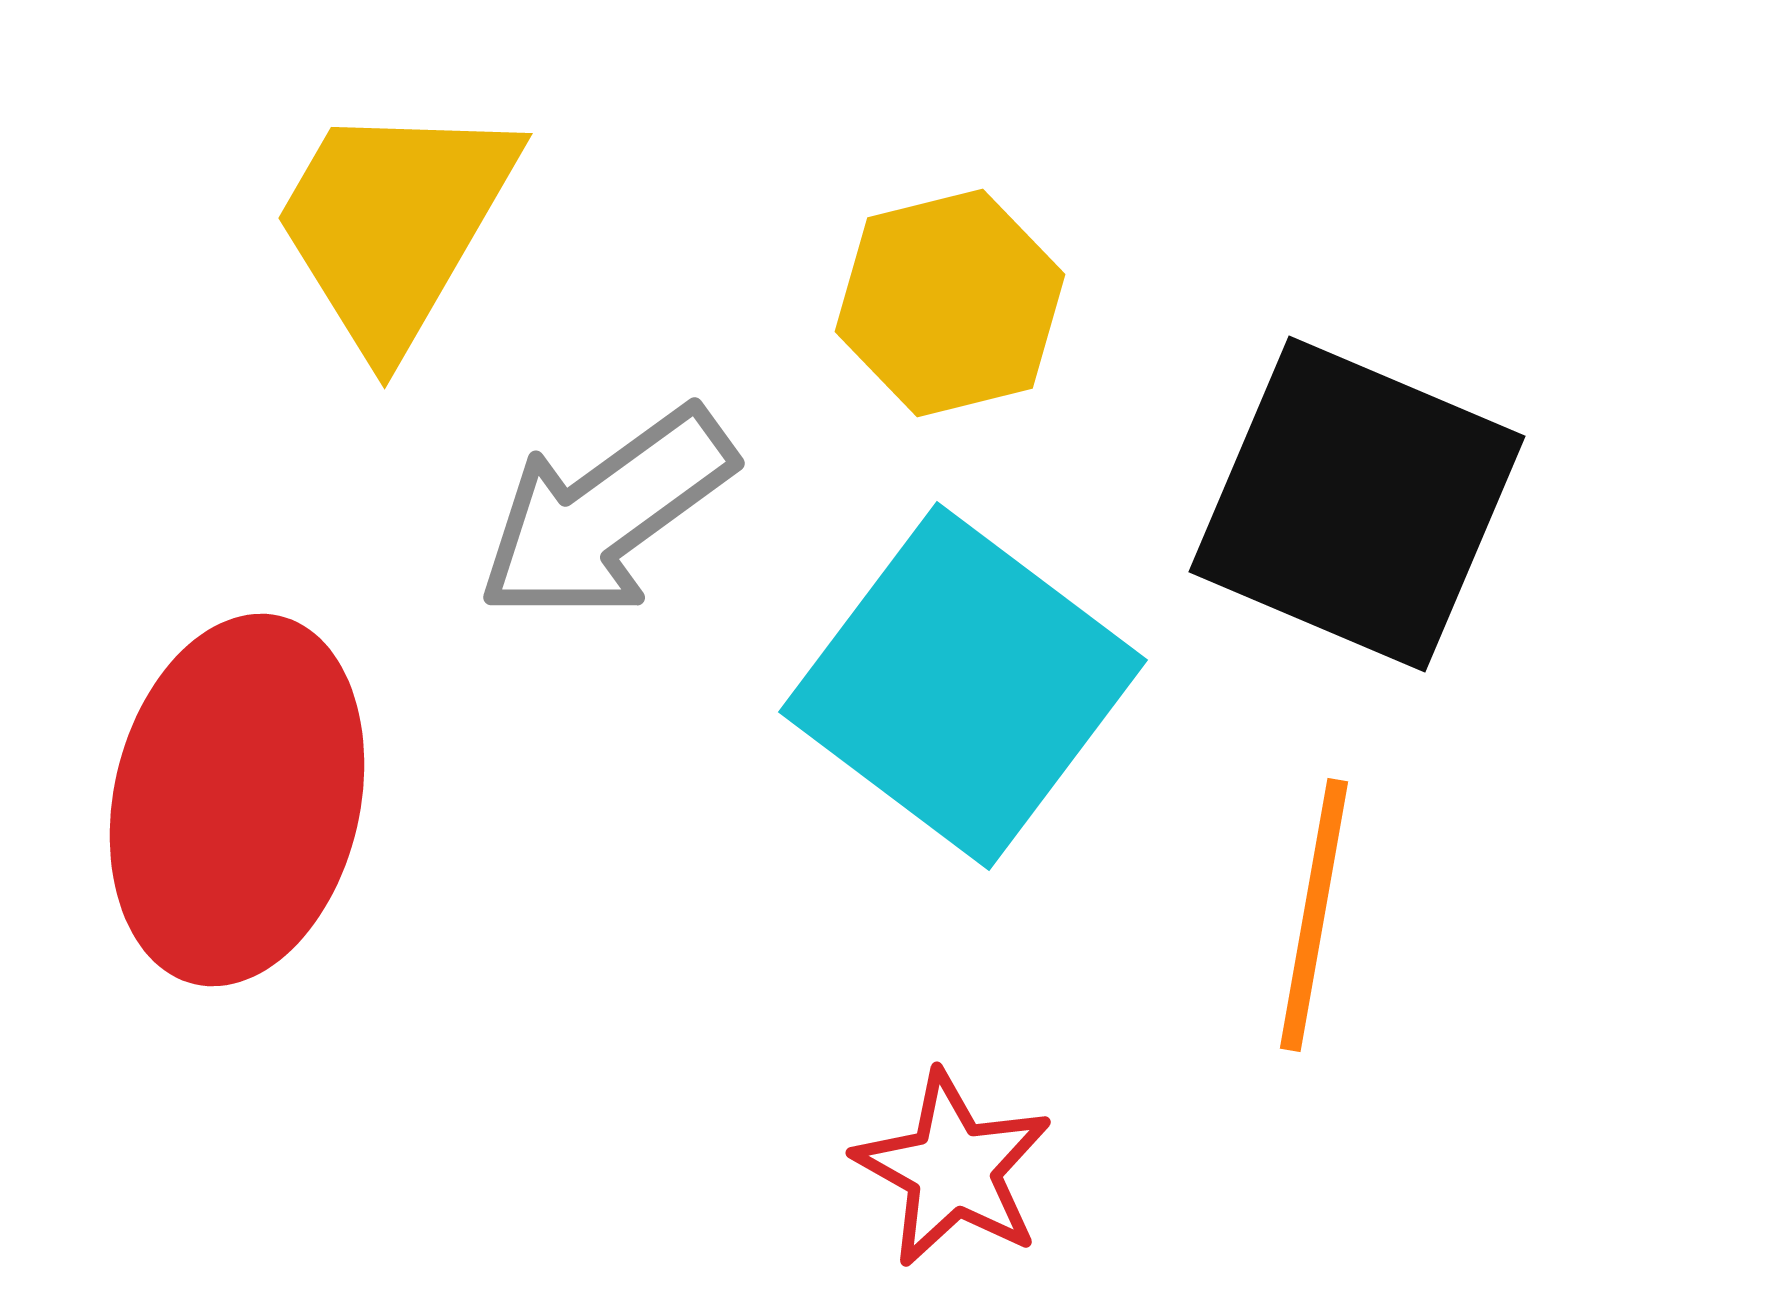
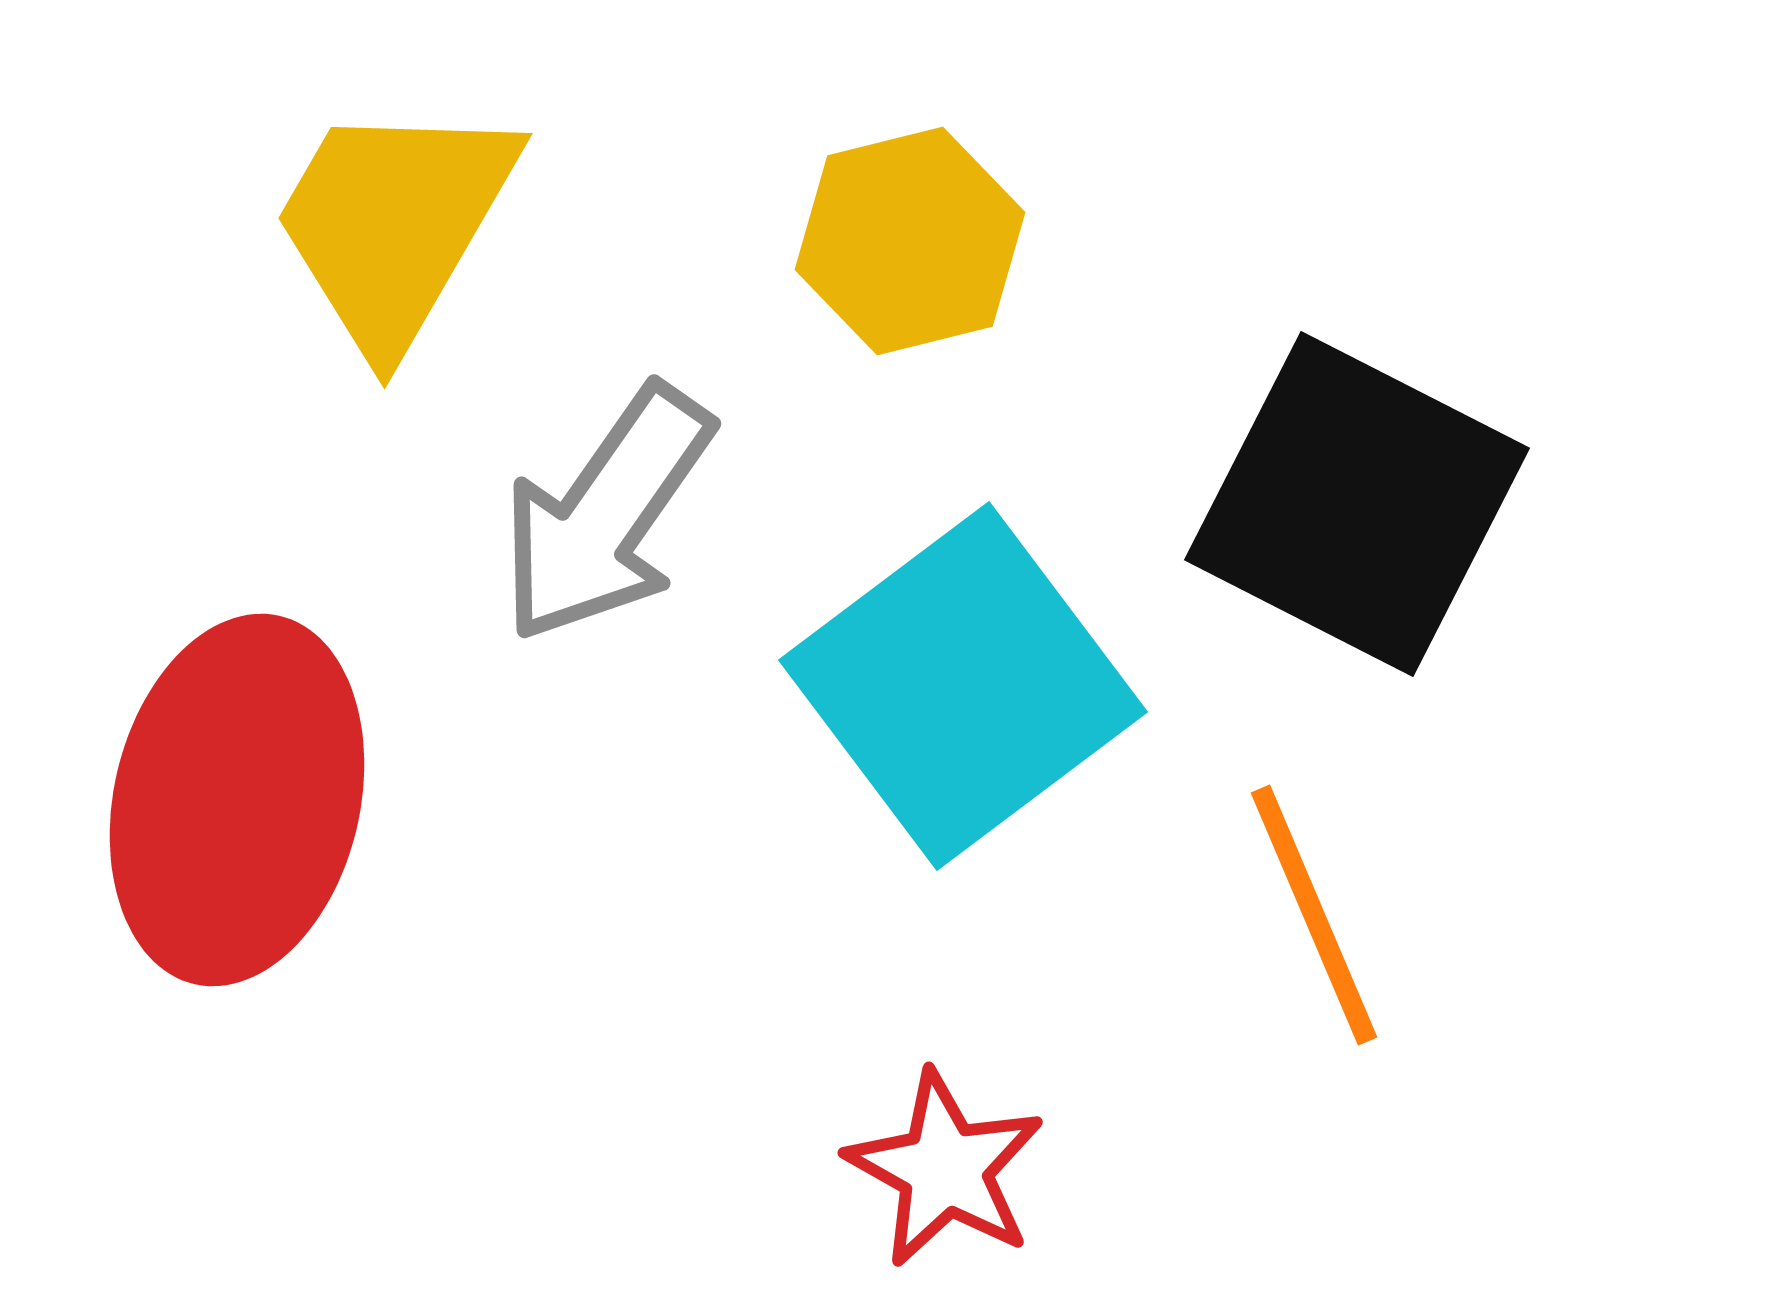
yellow hexagon: moved 40 px left, 62 px up
black square: rotated 4 degrees clockwise
gray arrow: rotated 19 degrees counterclockwise
cyan square: rotated 16 degrees clockwise
orange line: rotated 33 degrees counterclockwise
red star: moved 8 px left
